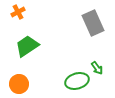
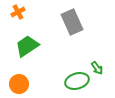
gray rectangle: moved 21 px left, 1 px up
